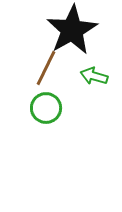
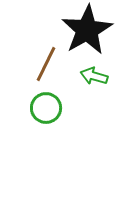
black star: moved 15 px right
brown line: moved 4 px up
